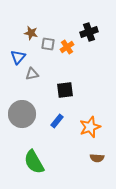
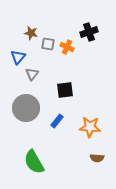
orange cross: rotated 32 degrees counterclockwise
gray triangle: rotated 40 degrees counterclockwise
gray circle: moved 4 px right, 6 px up
orange star: rotated 25 degrees clockwise
